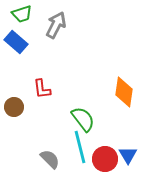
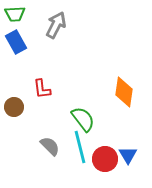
green trapezoid: moved 7 px left; rotated 15 degrees clockwise
blue rectangle: rotated 20 degrees clockwise
gray semicircle: moved 13 px up
